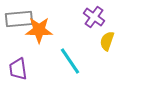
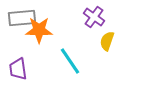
gray rectangle: moved 3 px right, 1 px up
